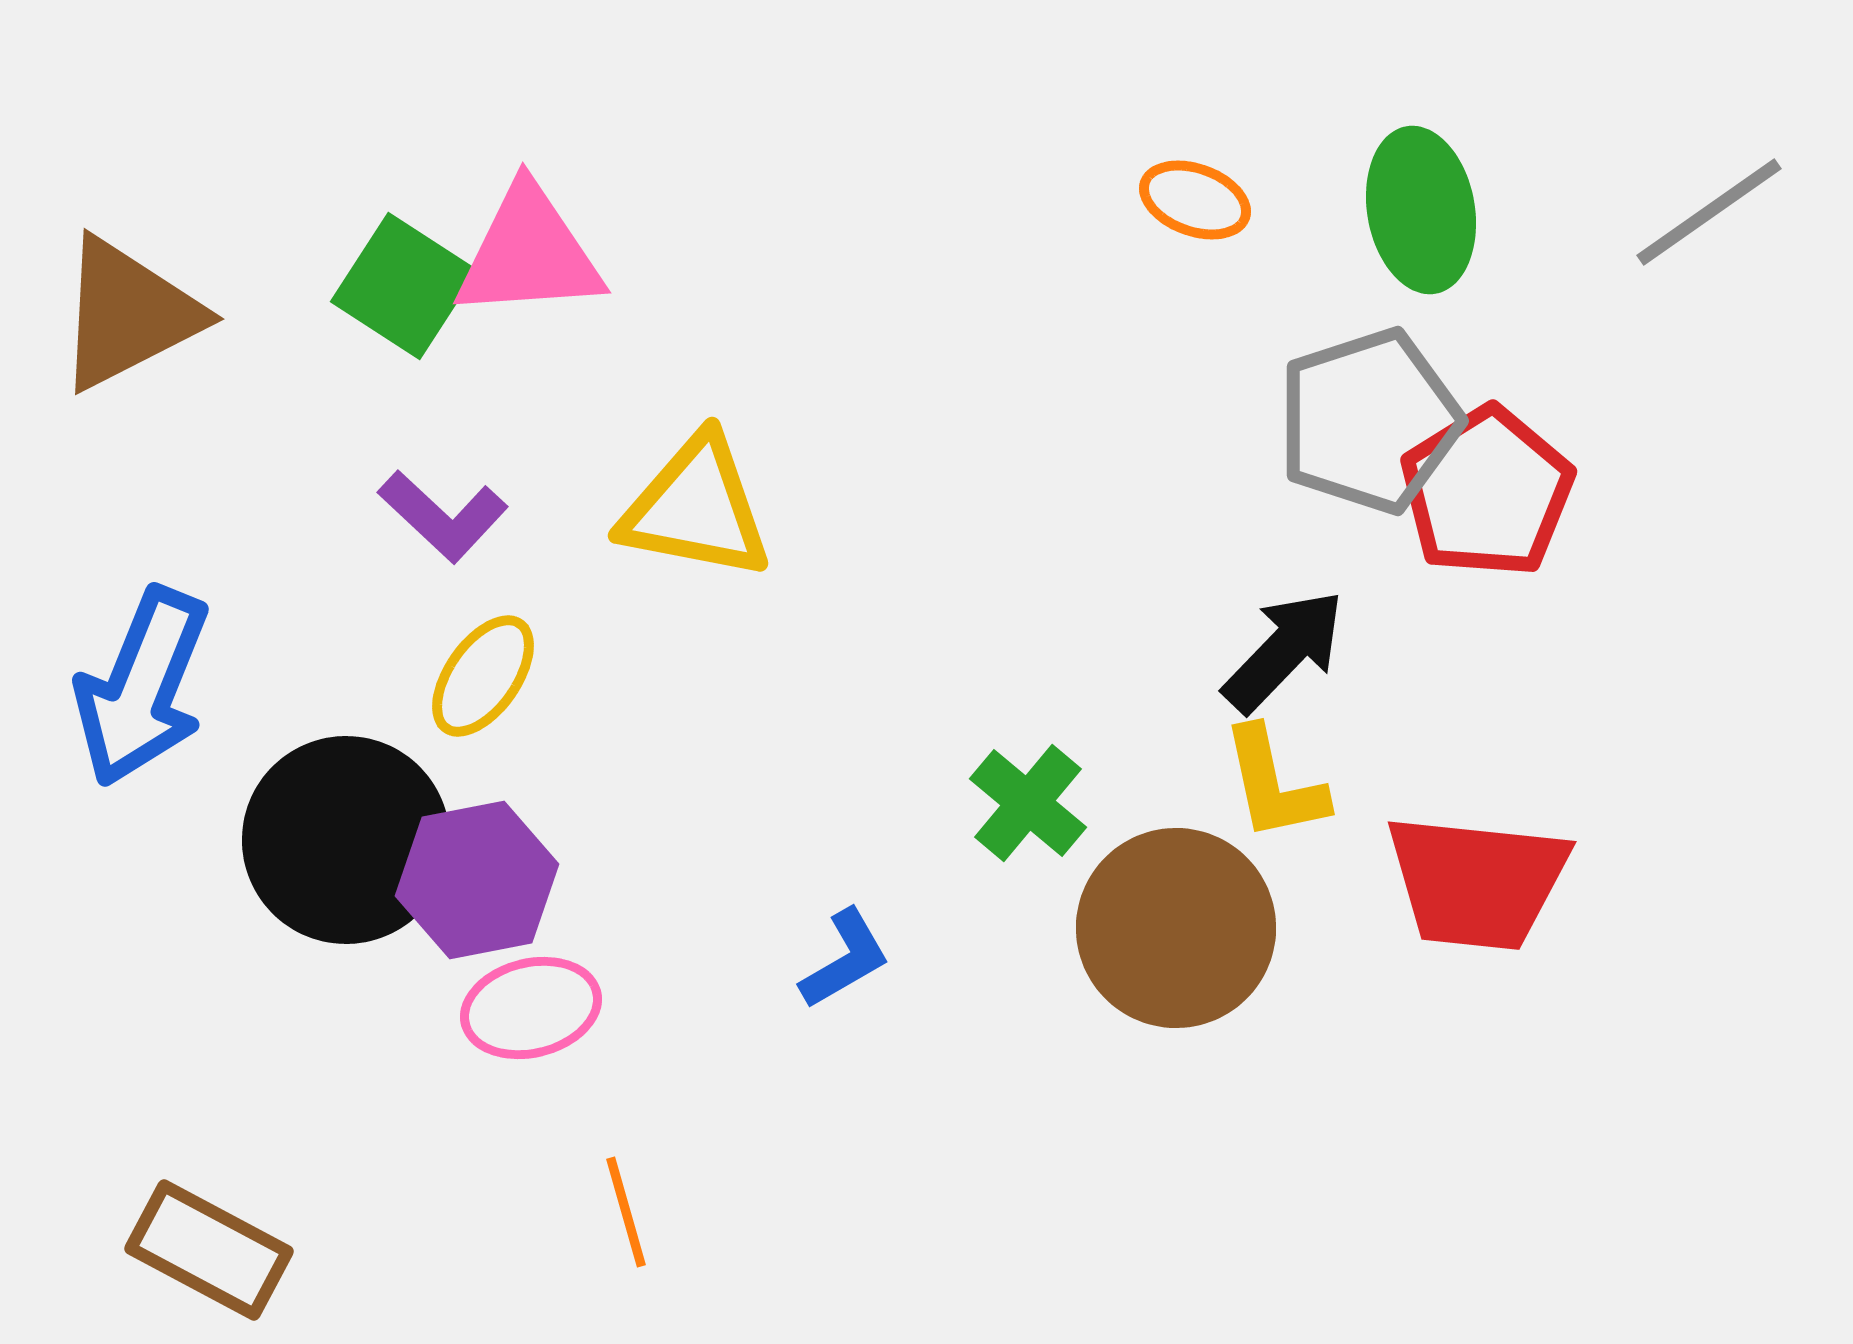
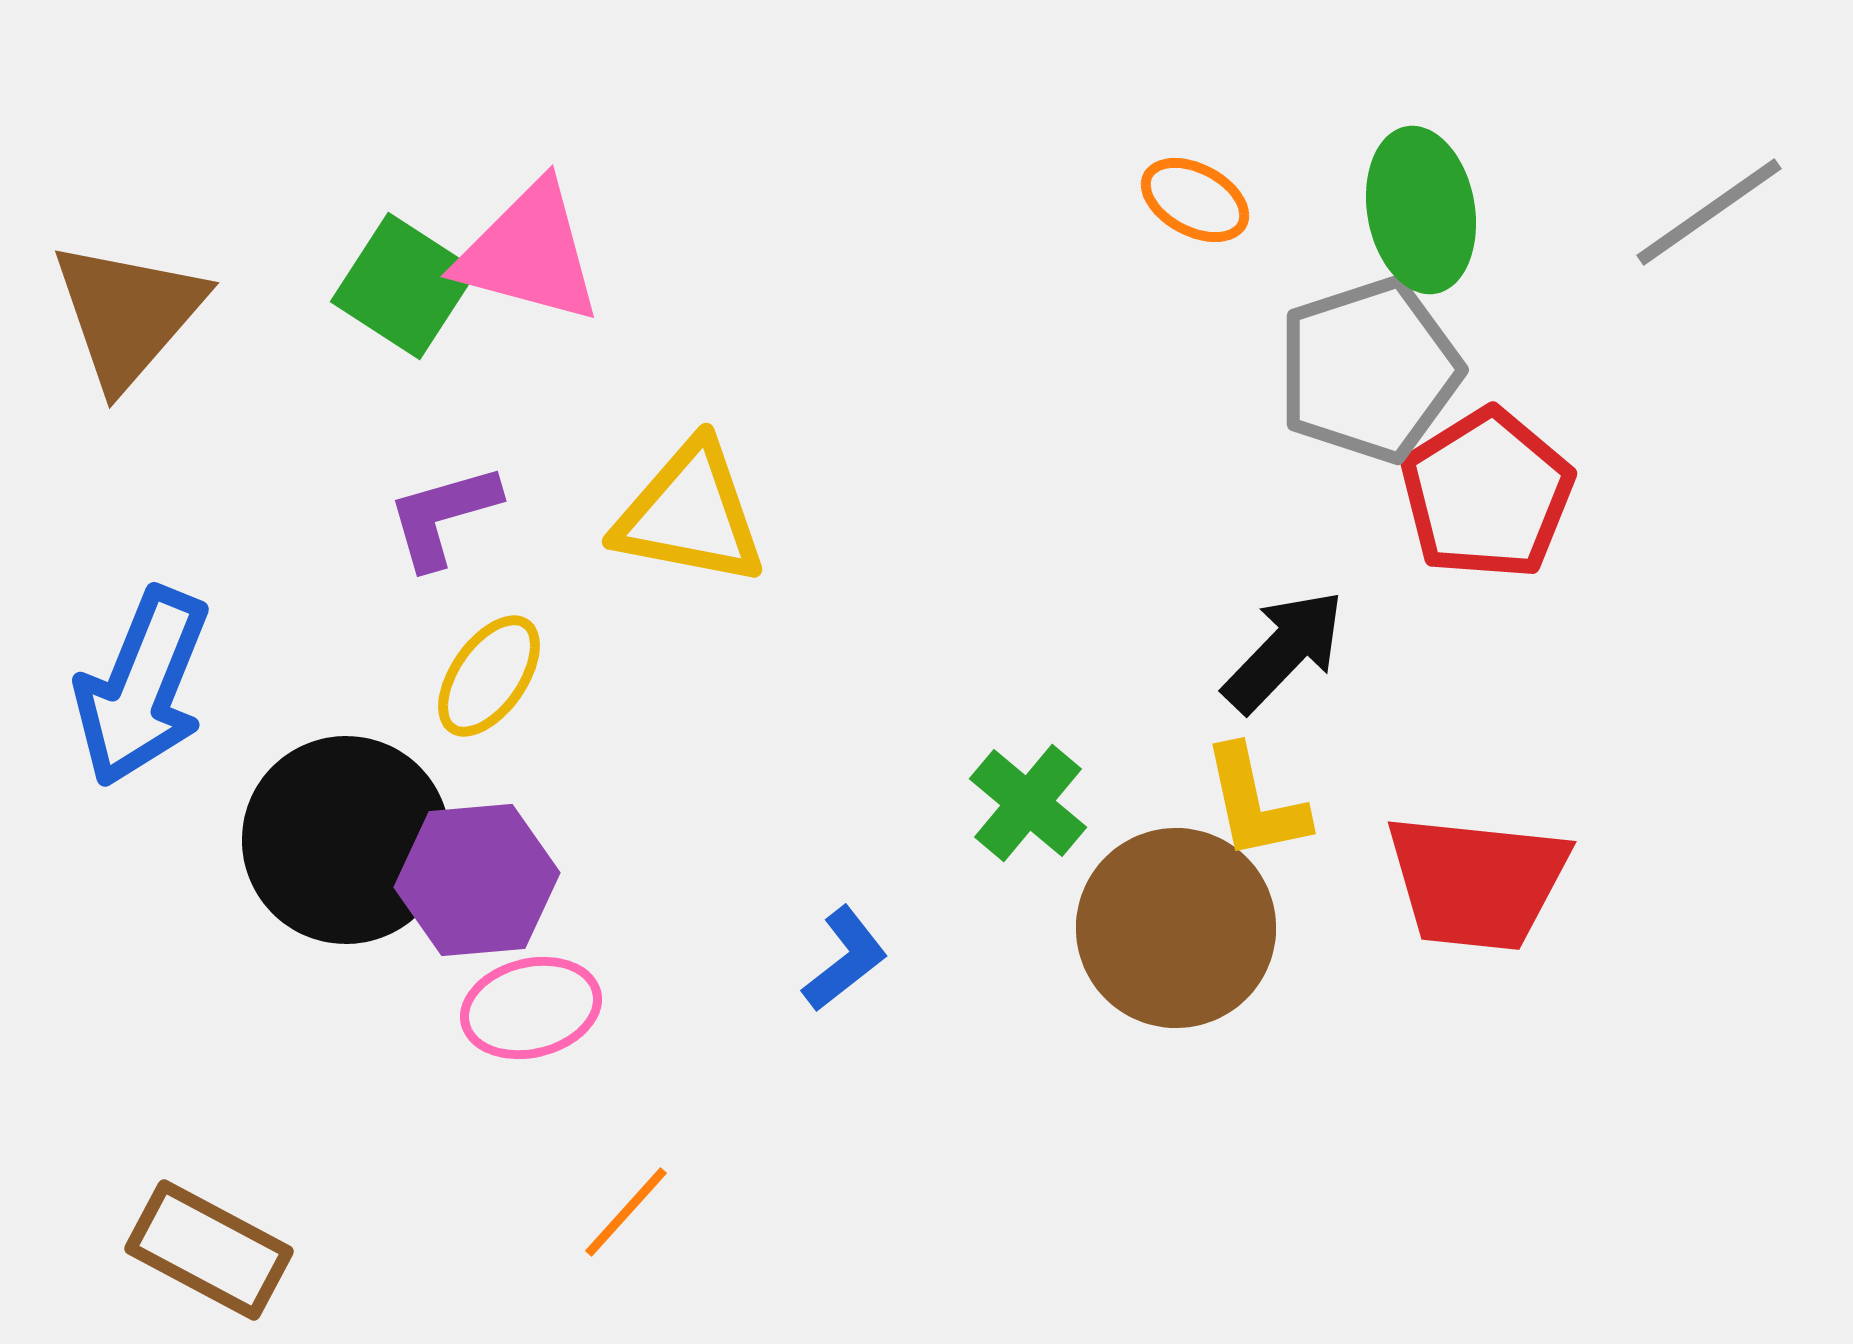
orange ellipse: rotated 8 degrees clockwise
pink triangle: rotated 19 degrees clockwise
brown triangle: rotated 22 degrees counterclockwise
gray pentagon: moved 51 px up
red pentagon: moved 2 px down
yellow triangle: moved 6 px left, 6 px down
purple L-shape: rotated 121 degrees clockwise
yellow ellipse: moved 6 px right
yellow L-shape: moved 19 px left, 19 px down
purple hexagon: rotated 6 degrees clockwise
blue L-shape: rotated 8 degrees counterclockwise
orange line: rotated 58 degrees clockwise
